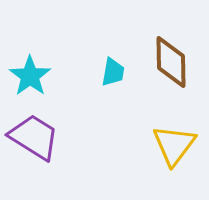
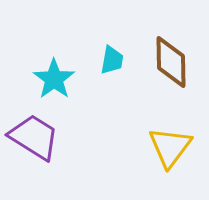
cyan trapezoid: moved 1 px left, 12 px up
cyan star: moved 24 px right, 3 px down
yellow triangle: moved 4 px left, 2 px down
